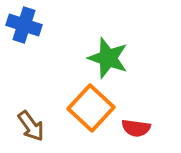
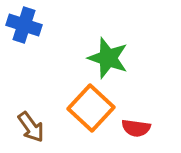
brown arrow: moved 1 px down
